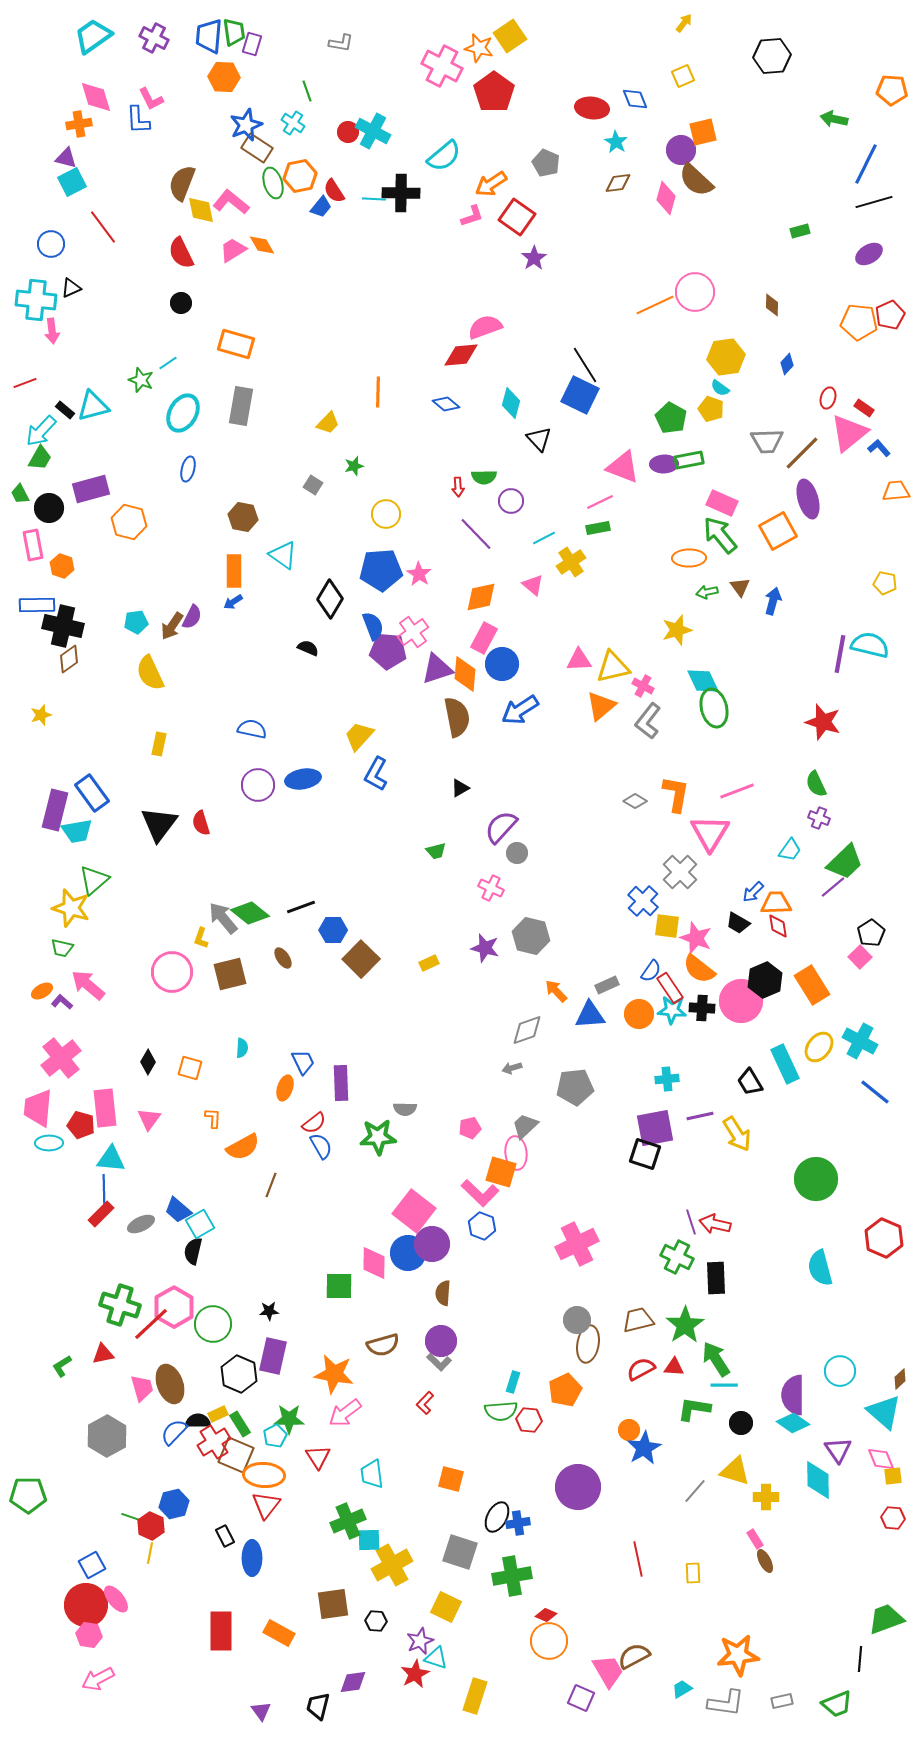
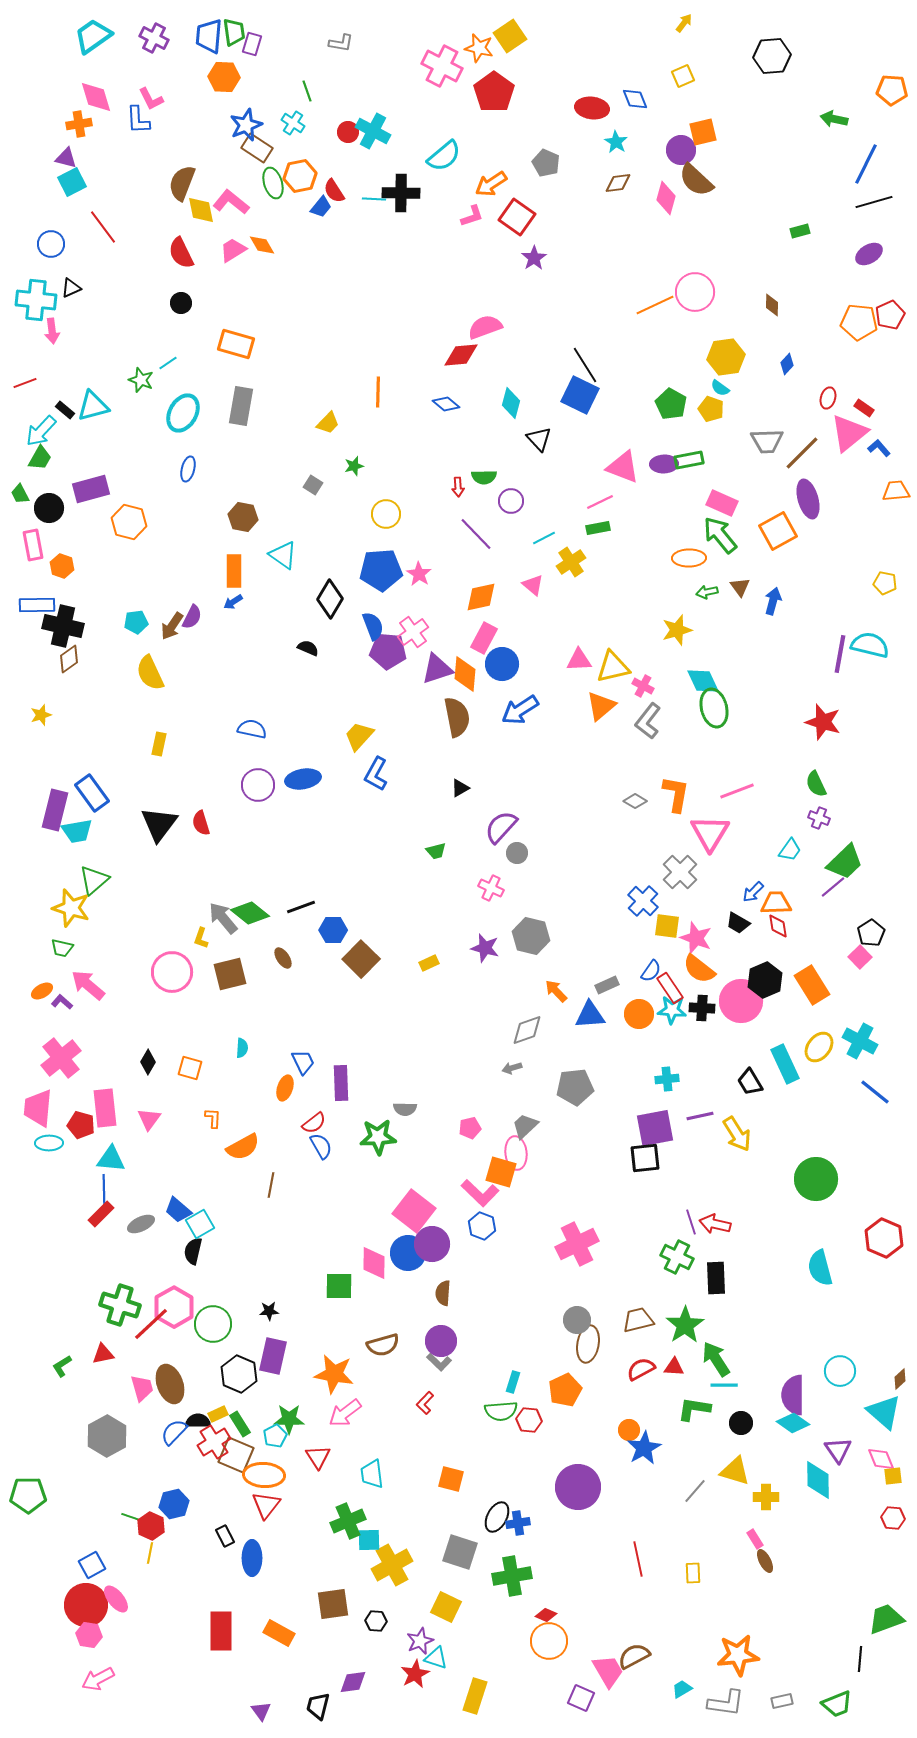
green pentagon at (671, 418): moved 14 px up
black square at (645, 1154): moved 4 px down; rotated 24 degrees counterclockwise
brown line at (271, 1185): rotated 10 degrees counterclockwise
